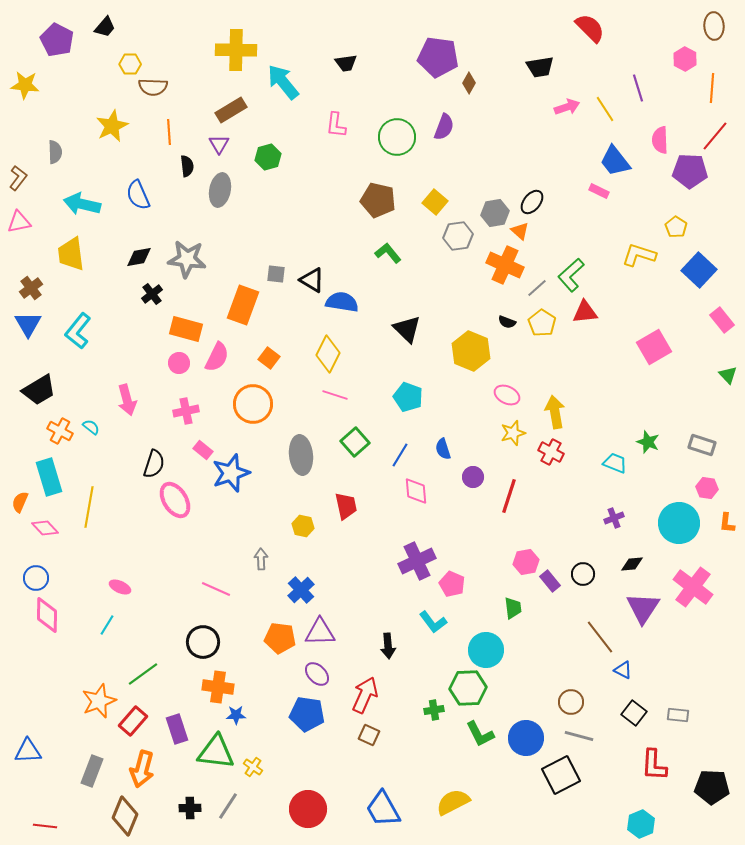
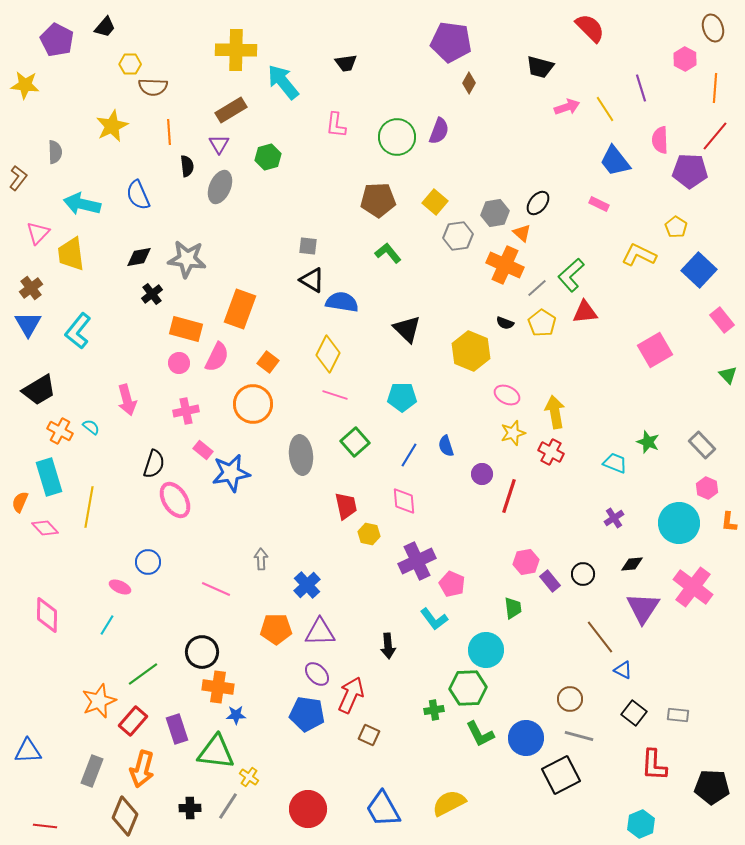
brown ellipse at (714, 26): moved 1 px left, 2 px down; rotated 16 degrees counterclockwise
purple pentagon at (438, 57): moved 13 px right, 15 px up
black trapezoid at (540, 67): rotated 24 degrees clockwise
purple line at (638, 88): moved 3 px right
orange line at (712, 88): moved 3 px right
purple semicircle at (444, 127): moved 5 px left, 4 px down
gray ellipse at (220, 190): moved 3 px up; rotated 12 degrees clockwise
pink rectangle at (599, 191): moved 13 px down
brown pentagon at (378, 200): rotated 16 degrees counterclockwise
black ellipse at (532, 202): moved 6 px right, 1 px down
pink triangle at (19, 222): moved 19 px right, 11 px down; rotated 35 degrees counterclockwise
orange triangle at (520, 231): moved 2 px right, 2 px down
yellow L-shape at (639, 255): rotated 8 degrees clockwise
gray square at (276, 274): moved 32 px right, 28 px up
orange rectangle at (243, 305): moved 3 px left, 4 px down
black semicircle at (507, 322): moved 2 px left, 1 px down
pink square at (654, 347): moved 1 px right, 3 px down
orange square at (269, 358): moved 1 px left, 4 px down
cyan pentagon at (408, 397): moved 6 px left; rotated 20 degrees counterclockwise
gray rectangle at (702, 445): rotated 28 degrees clockwise
blue semicircle at (443, 449): moved 3 px right, 3 px up
blue line at (400, 455): moved 9 px right
blue star at (231, 473): rotated 9 degrees clockwise
purple circle at (473, 477): moved 9 px right, 3 px up
pink hexagon at (707, 488): rotated 15 degrees clockwise
pink diamond at (416, 491): moved 12 px left, 10 px down
purple cross at (614, 518): rotated 12 degrees counterclockwise
orange L-shape at (727, 523): moved 2 px right, 1 px up
yellow hexagon at (303, 526): moved 66 px right, 8 px down
blue circle at (36, 578): moved 112 px right, 16 px up
blue cross at (301, 590): moved 6 px right, 5 px up
cyan L-shape at (433, 622): moved 1 px right, 3 px up
orange pentagon at (280, 638): moved 4 px left, 9 px up; rotated 8 degrees counterclockwise
black circle at (203, 642): moved 1 px left, 10 px down
red arrow at (365, 695): moved 14 px left
brown circle at (571, 702): moved 1 px left, 3 px up
yellow cross at (253, 767): moved 4 px left, 10 px down
yellow semicircle at (453, 802): moved 4 px left, 1 px down
